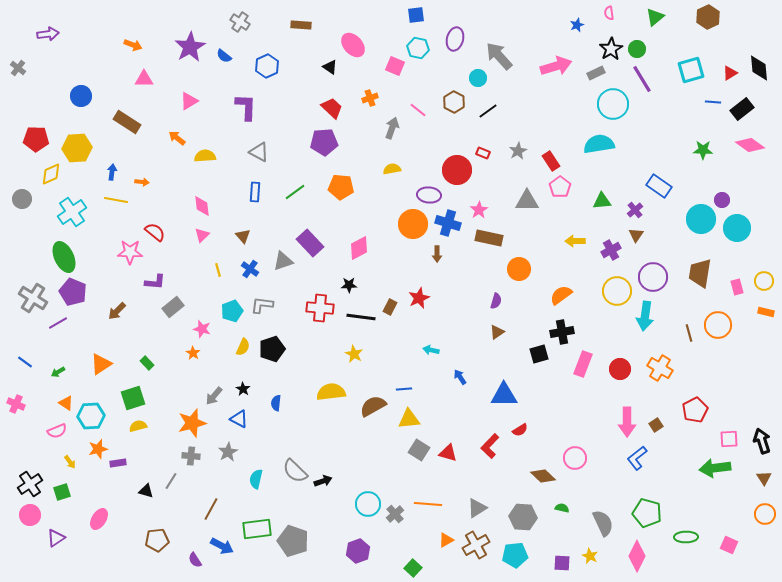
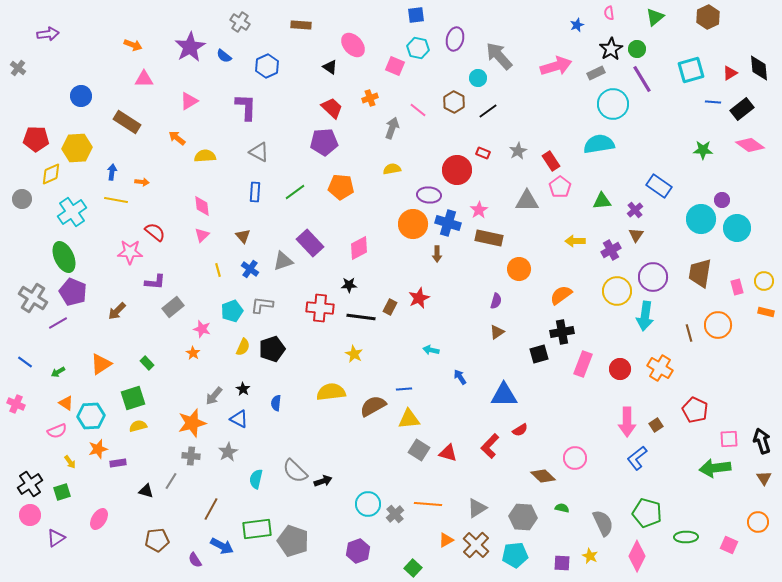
red pentagon at (695, 410): rotated 20 degrees counterclockwise
orange circle at (765, 514): moved 7 px left, 8 px down
brown cross at (476, 545): rotated 16 degrees counterclockwise
